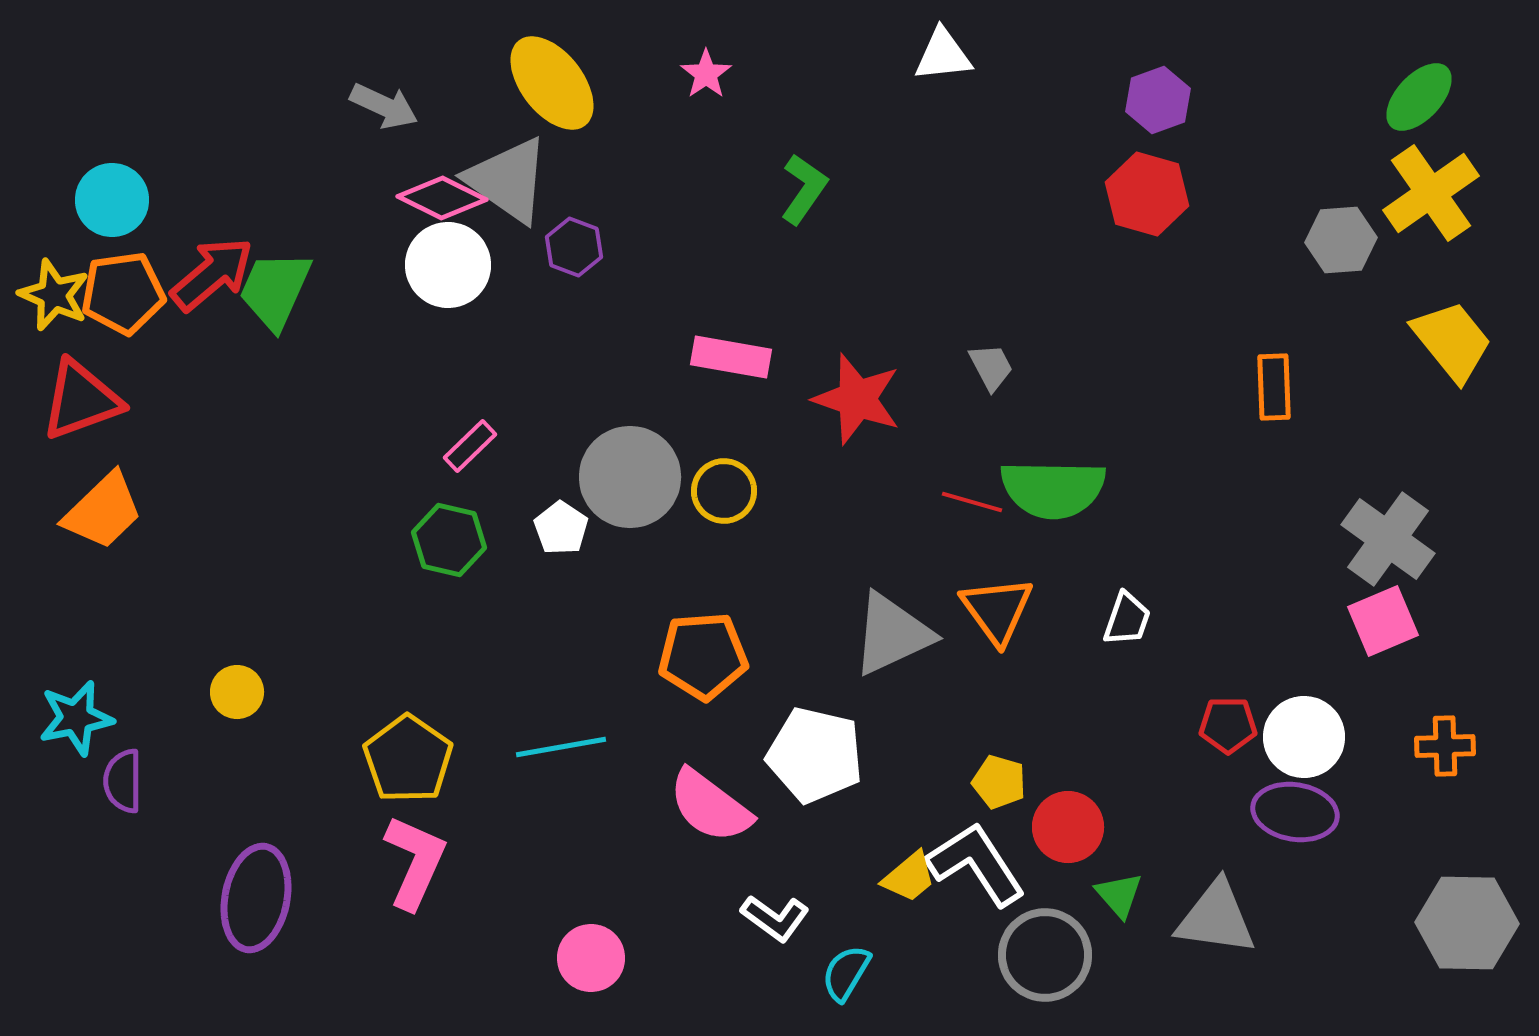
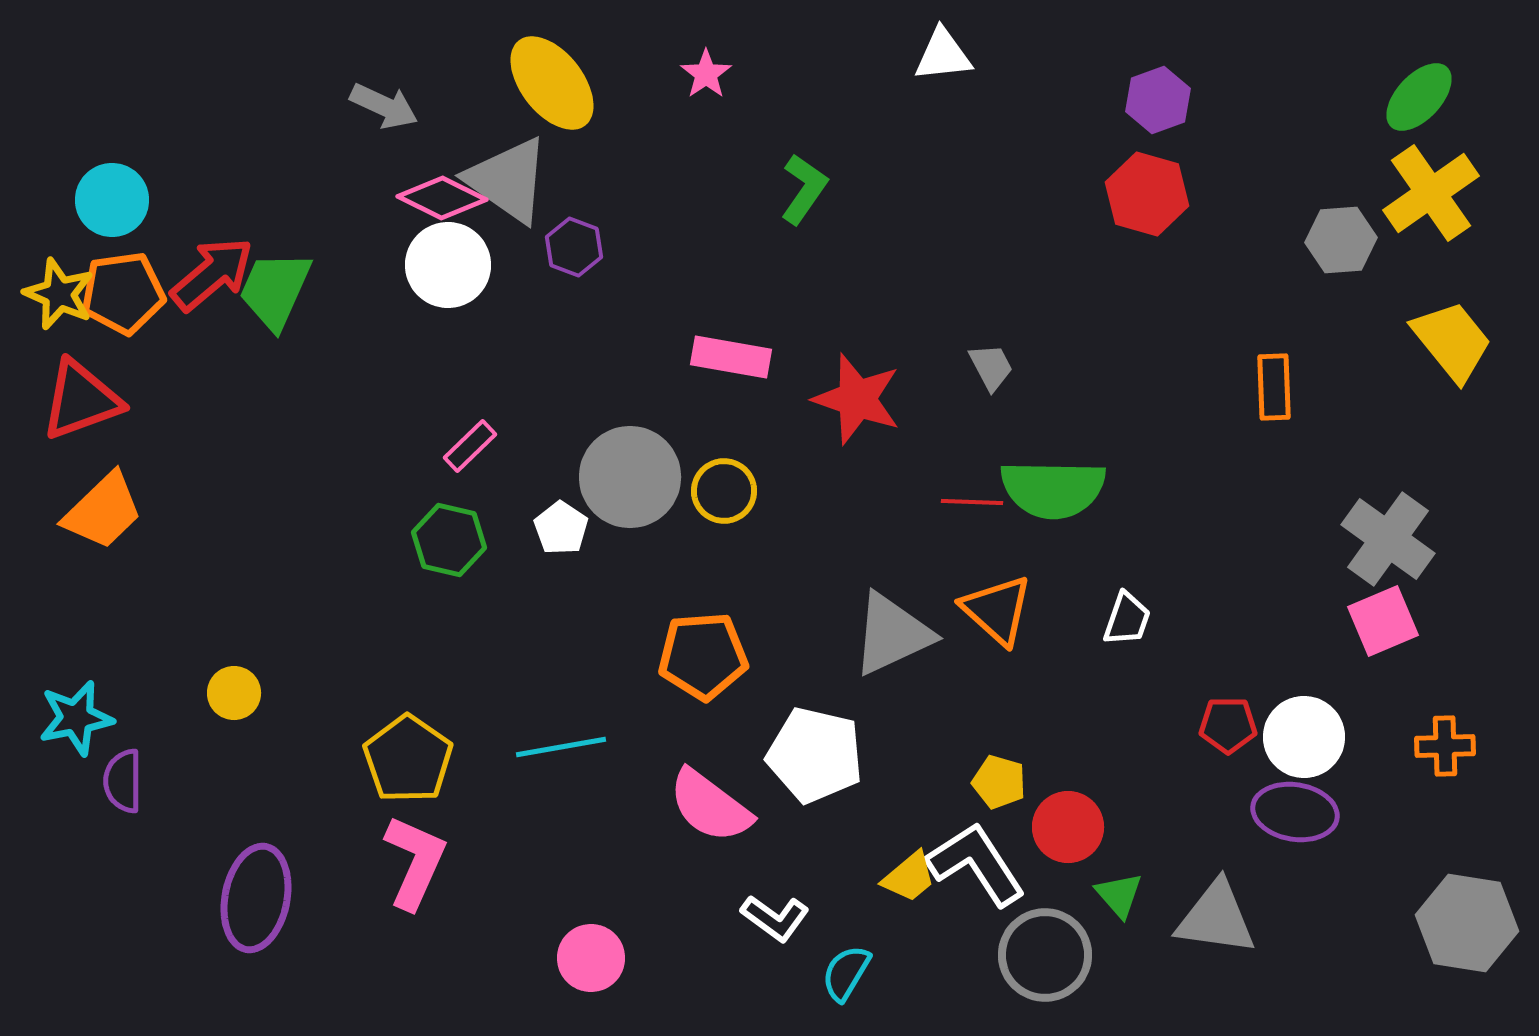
yellow star at (54, 295): moved 5 px right, 1 px up
red line at (972, 502): rotated 14 degrees counterclockwise
orange triangle at (997, 610): rotated 12 degrees counterclockwise
yellow circle at (237, 692): moved 3 px left, 1 px down
gray hexagon at (1467, 923): rotated 8 degrees clockwise
